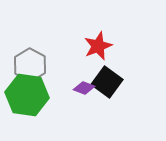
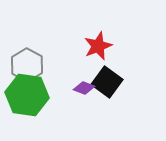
gray hexagon: moved 3 px left
